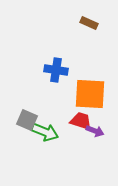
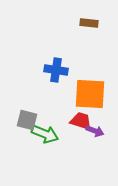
brown rectangle: rotated 18 degrees counterclockwise
gray square: rotated 10 degrees counterclockwise
green arrow: moved 2 px down
